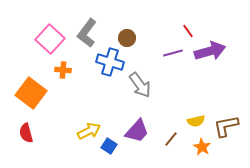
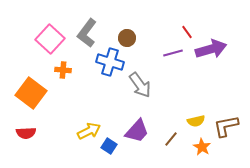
red line: moved 1 px left, 1 px down
purple arrow: moved 1 px right, 2 px up
red semicircle: rotated 78 degrees counterclockwise
